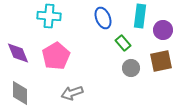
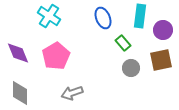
cyan cross: rotated 30 degrees clockwise
brown square: moved 1 px up
